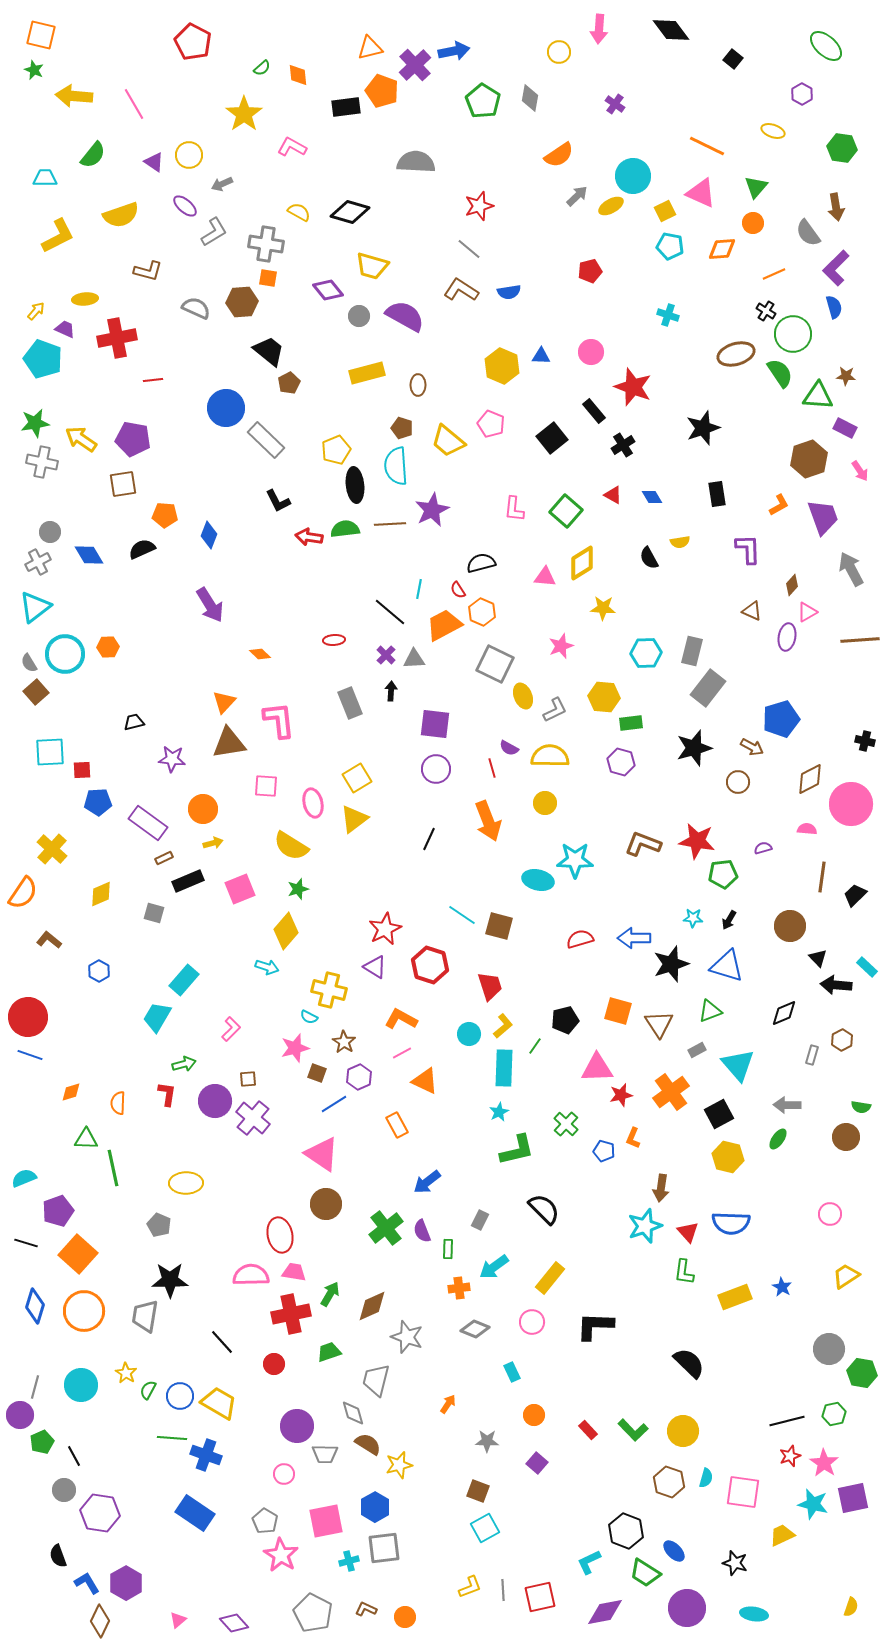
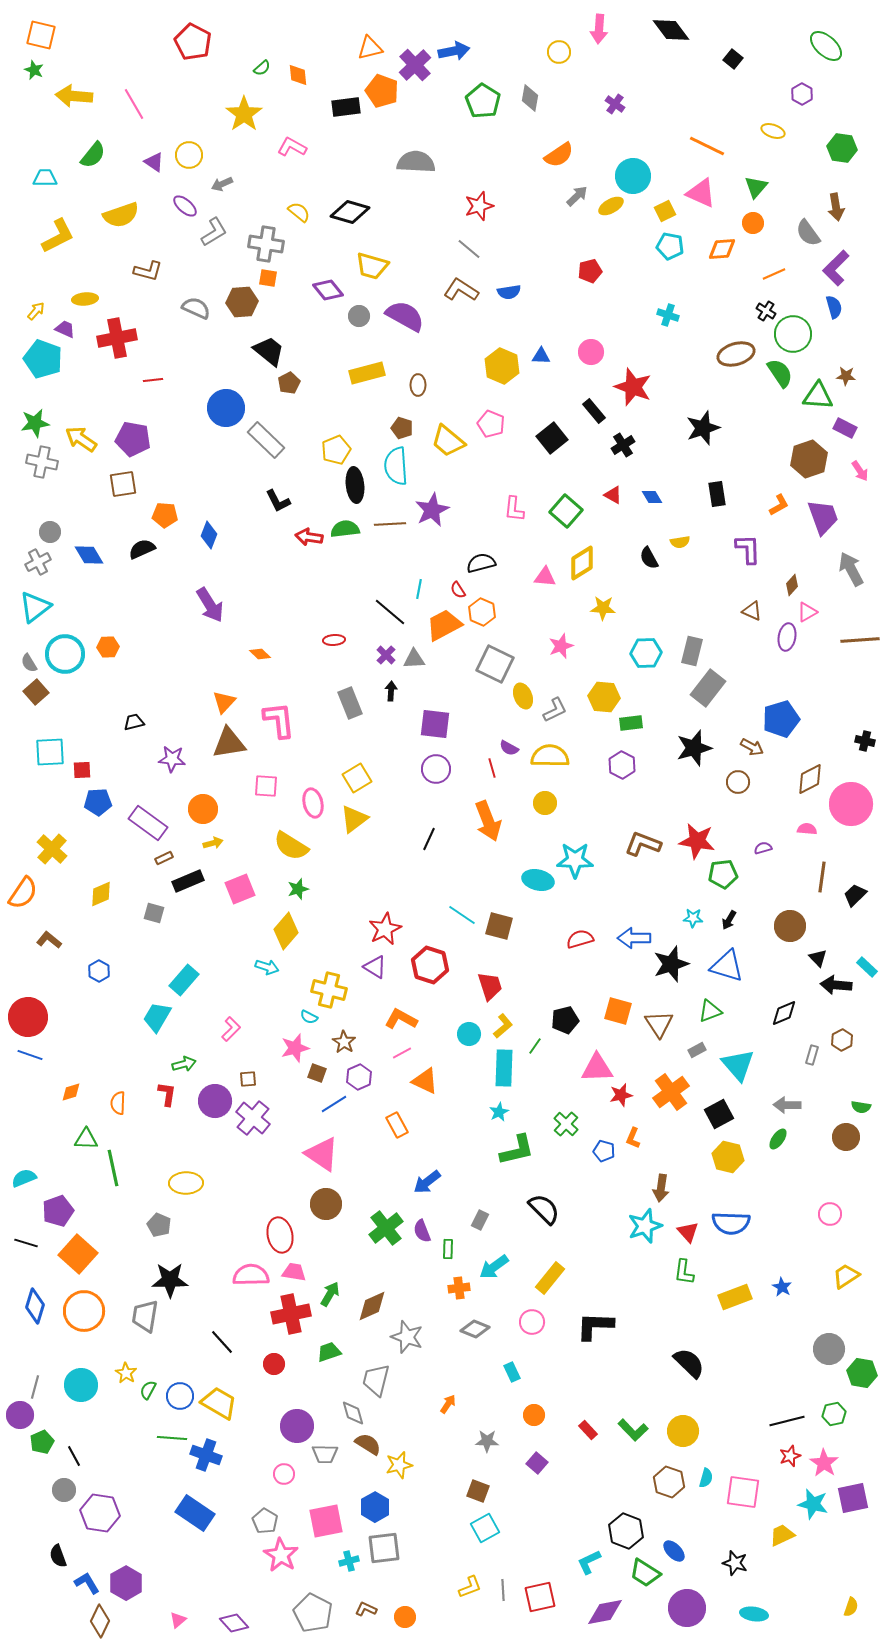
yellow semicircle at (299, 212): rotated 10 degrees clockwise
purple hexagon at (621, 762): moved 1 px right, 3 px down; rotated 12 degrees clockwise
